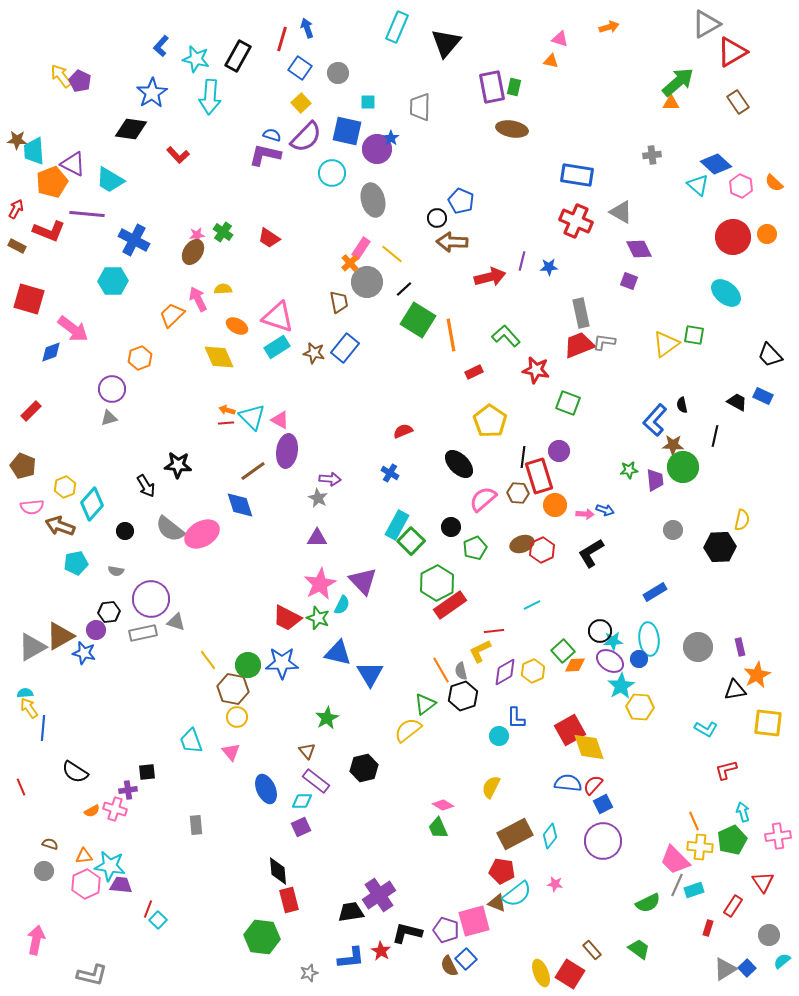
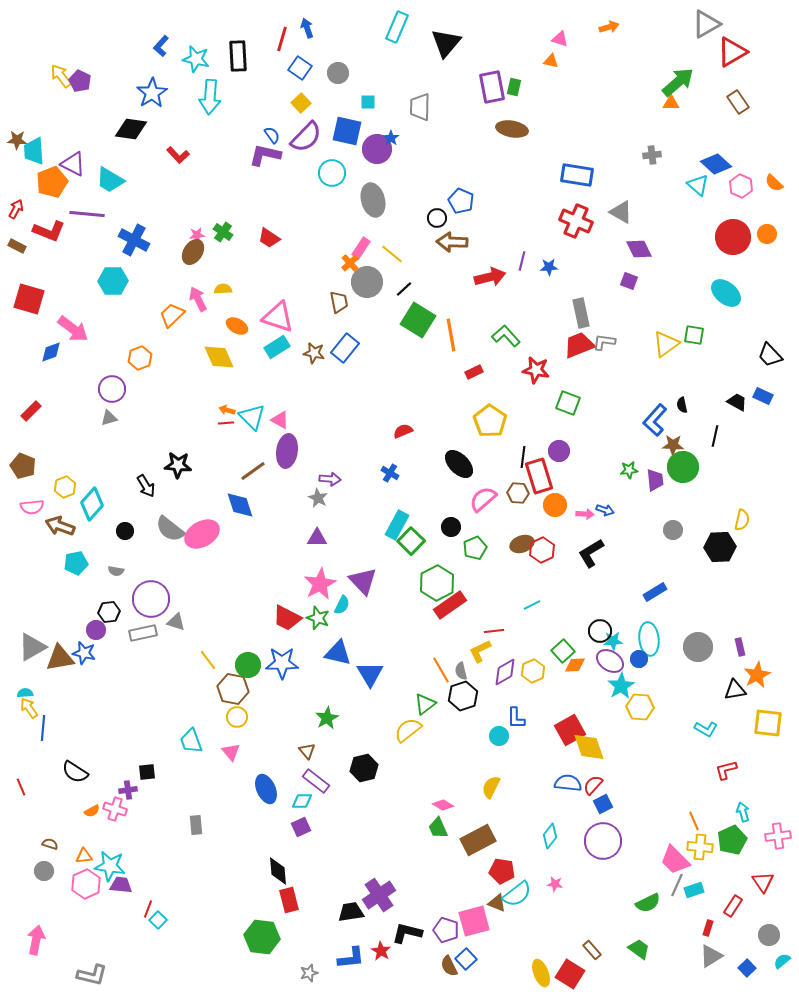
black rectangle at (238, 56): rotated 32 degrees counterclockwise
blue semicircle at (272, 135): rotated 36 degrees clockwise
brown triangle at (60, 636): moved 22 px down; rotated 20 degrees clockwise
brown rectangle at (515, 834): moved 37 px left, 6 px down
gray triangle at (725, 969): moved 14 px left, 13 px up
